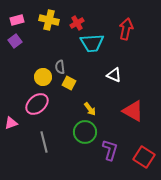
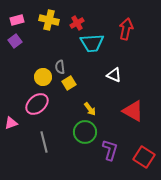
yellow square: rotated 32 degrees clockwise
